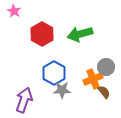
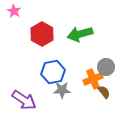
blue hexagon: moved 1 px left, 1 px up; rotated 20 degrees clockwise
purple arrow: rotated 105 degrees clockwise
